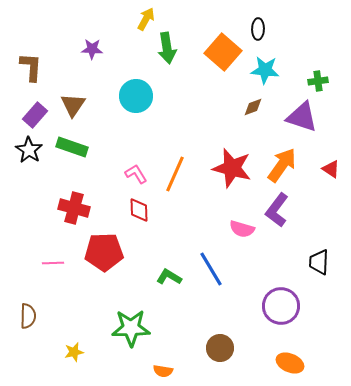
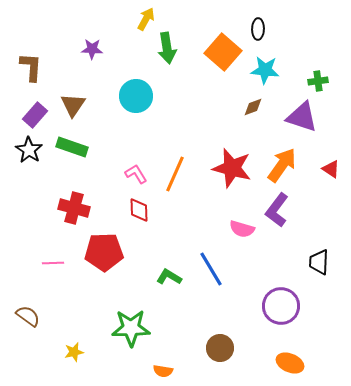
brown semicircle: rotated 55 degrees counterclockwise
